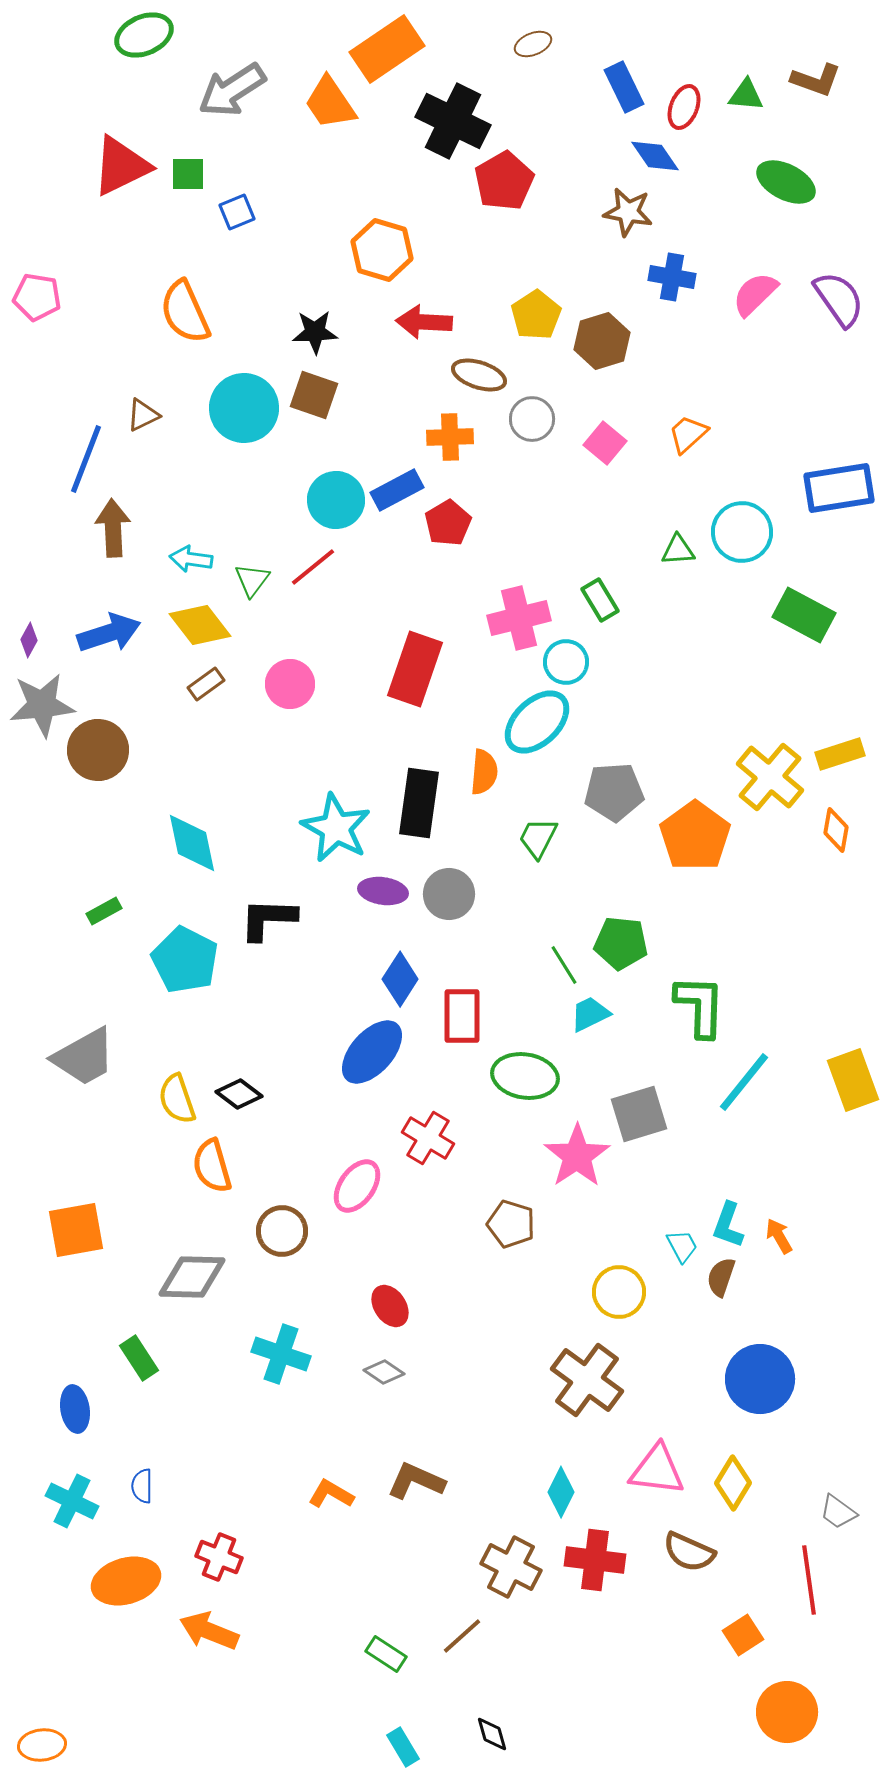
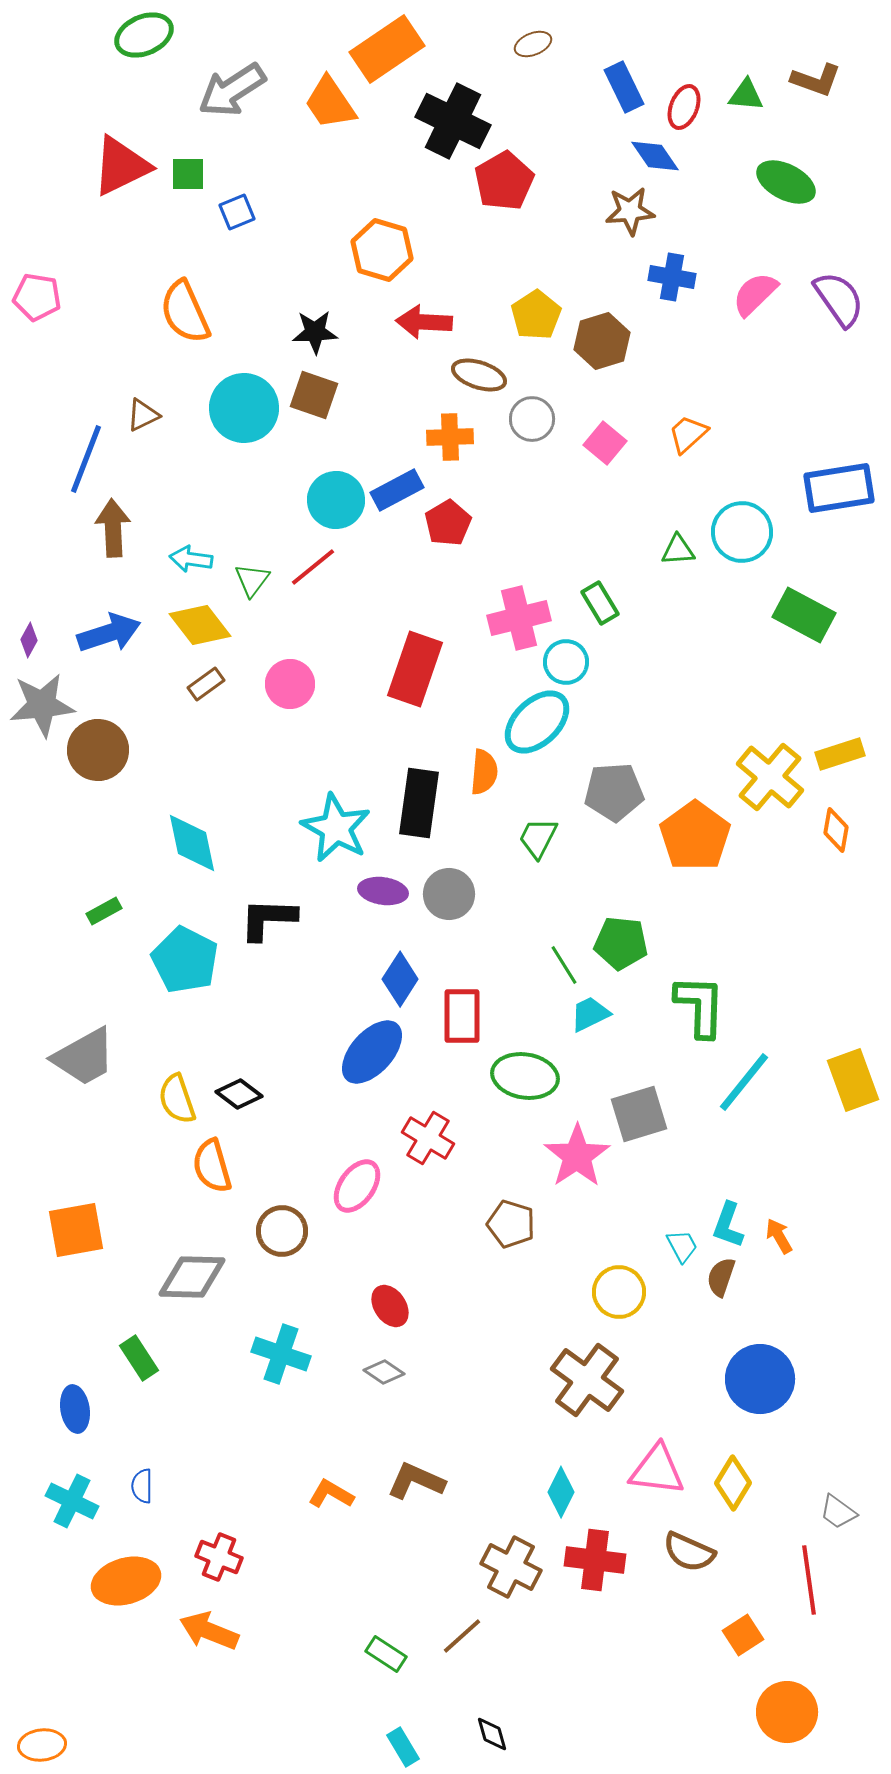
brown star at (628, 212): moved 2 px right, 1 px up; rotated 15 degrees counterclockwise
green rectangle at (600, 600): moved 3 px down
